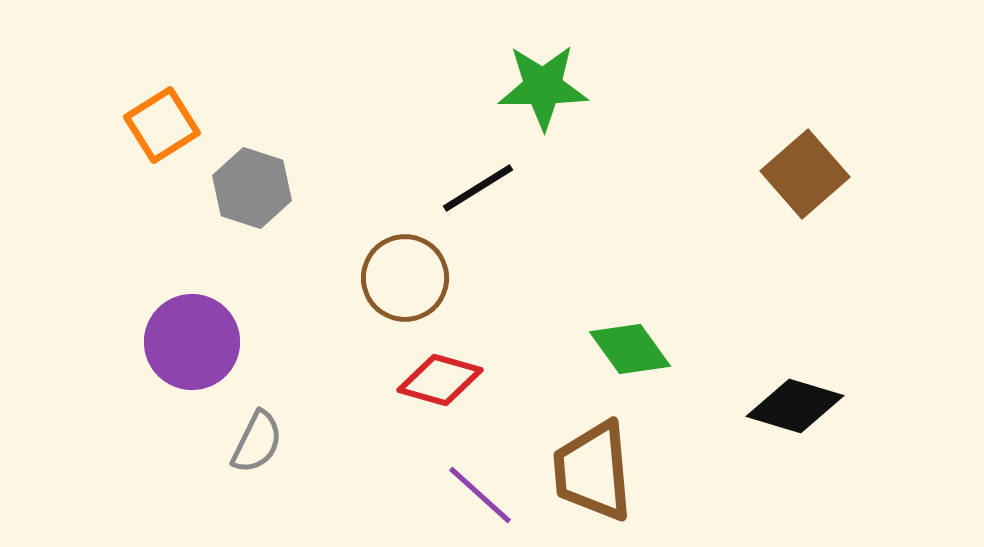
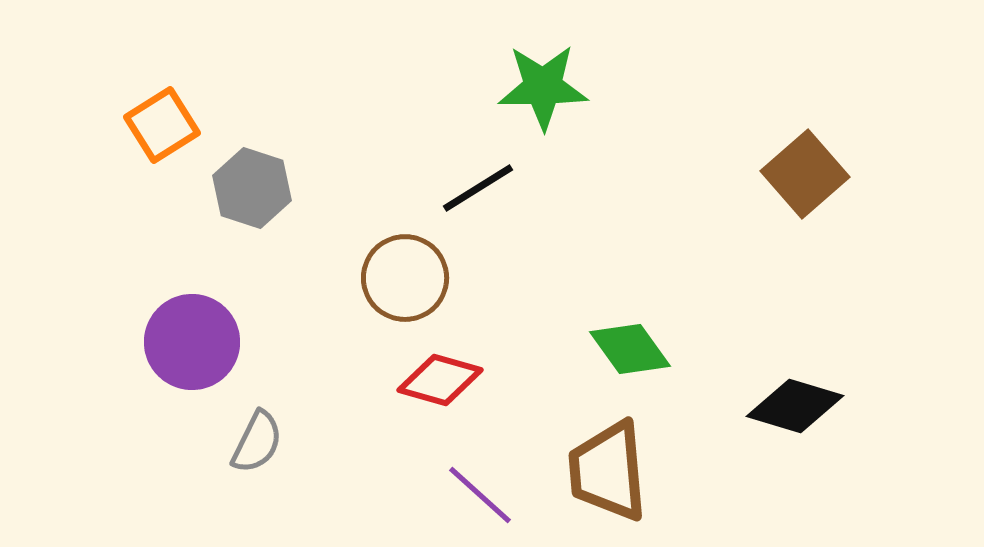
brown trapezoid: moved 15 px right
